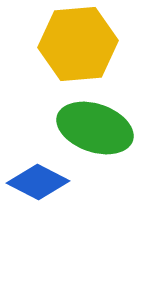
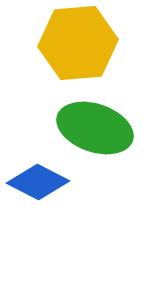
yellow hexagon: moved 1 px up
